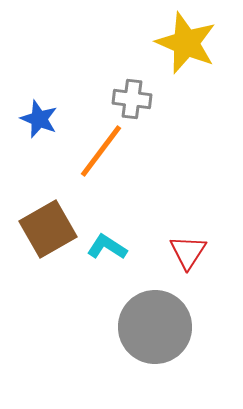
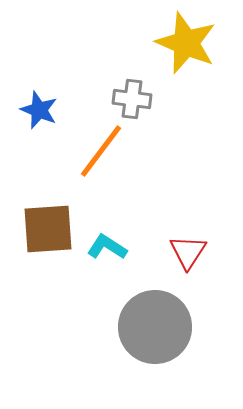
blue star: moved 9 px up
brown square: rotated 26 degrees clockwise
